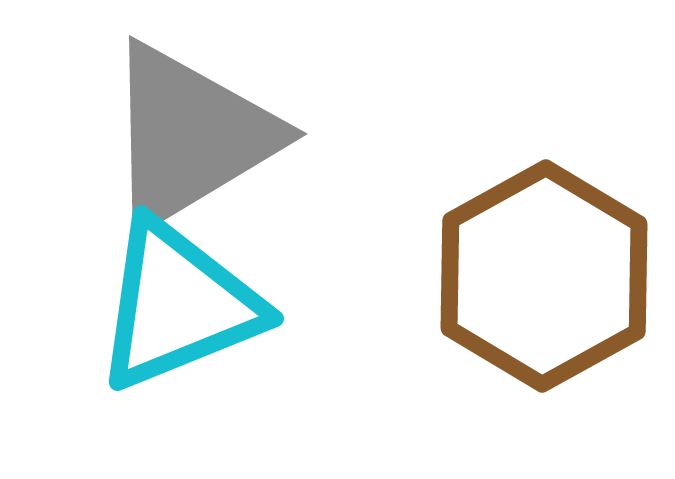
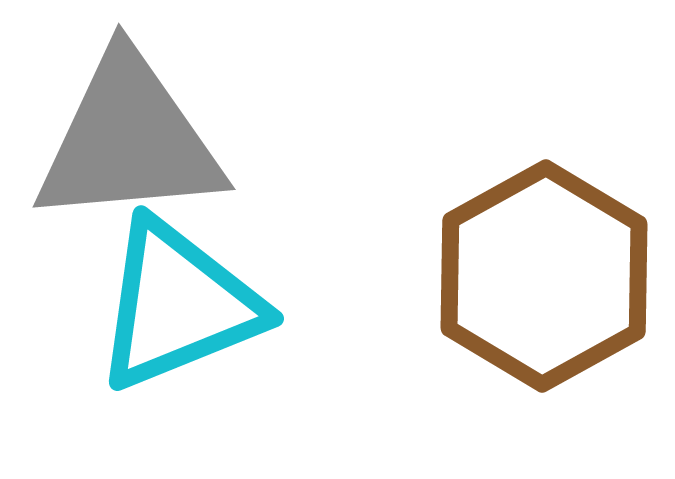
gray triangle: moved 61 px left, 4 px down; rotated 26 degrees clockwise
